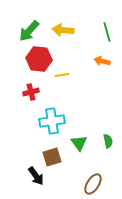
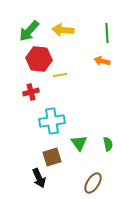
green line: moved 1 px down; rotated 12 degrees clockwise
yellow line: moved 2 px left
green semicircle: moved 3 px down
black arrow: moved 3 px right, 2 px down; rotated 12 degrees clockwise
brown ellipse: moved 1 px up
